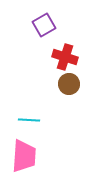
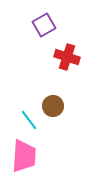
red cross: moved 2 px right
brown circle: moved 16 px left, 22 px down
cyan line: rotated 50 degrees clockwise
